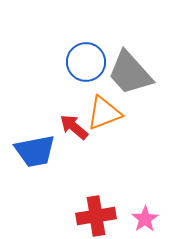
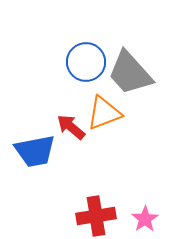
red arrow: moved 3 px left
